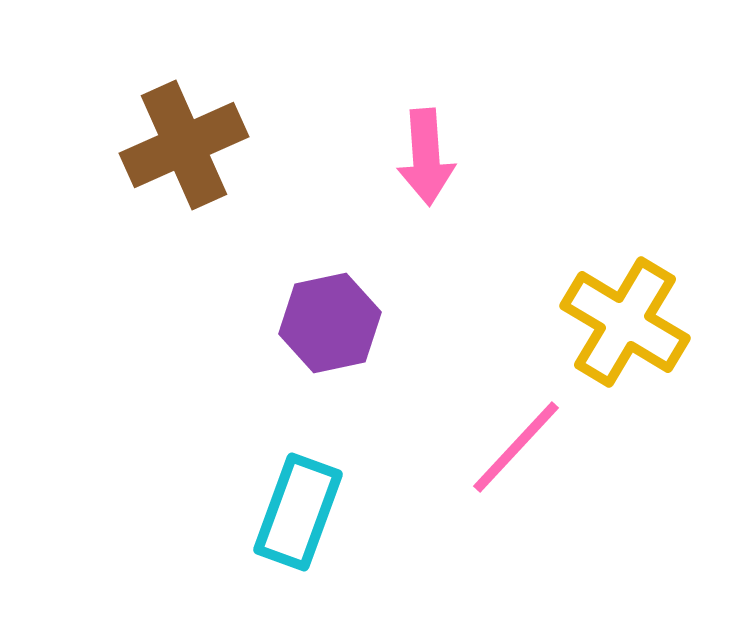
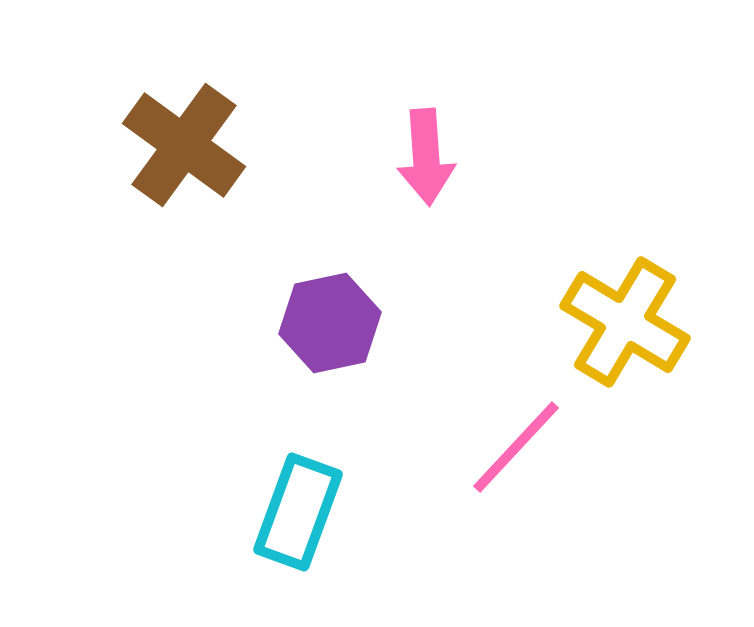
brown cross: rotated 30 degrees counterclockwise
